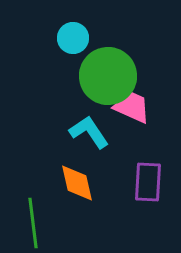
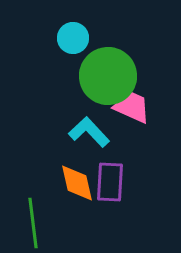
cyan L-shape: rotated 9 degrees counterclockwise
purple rectangle: moved 38 px left
